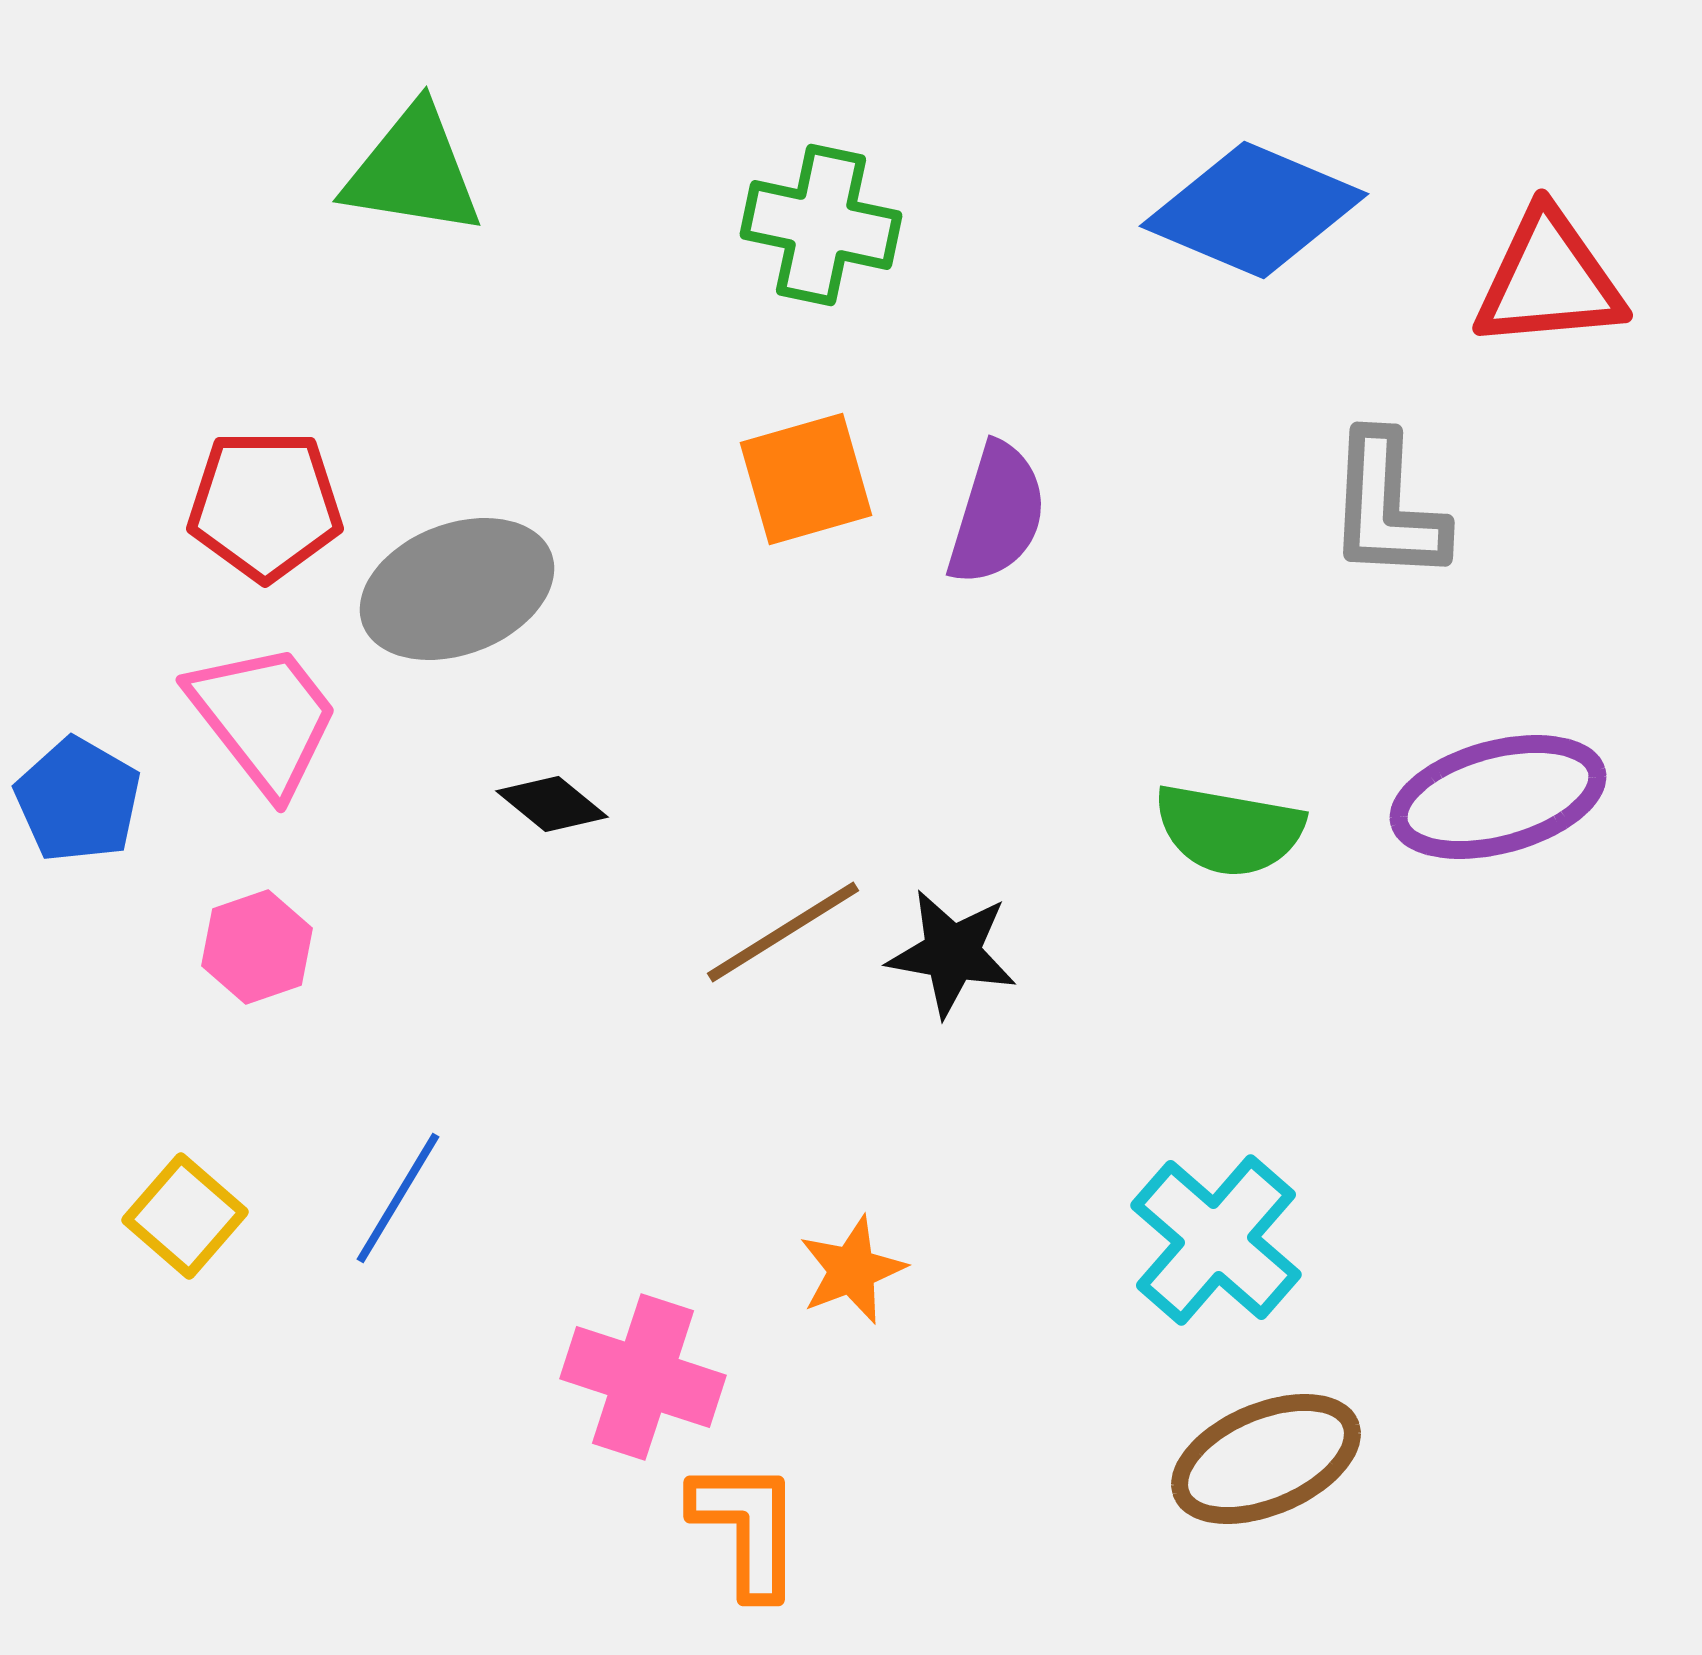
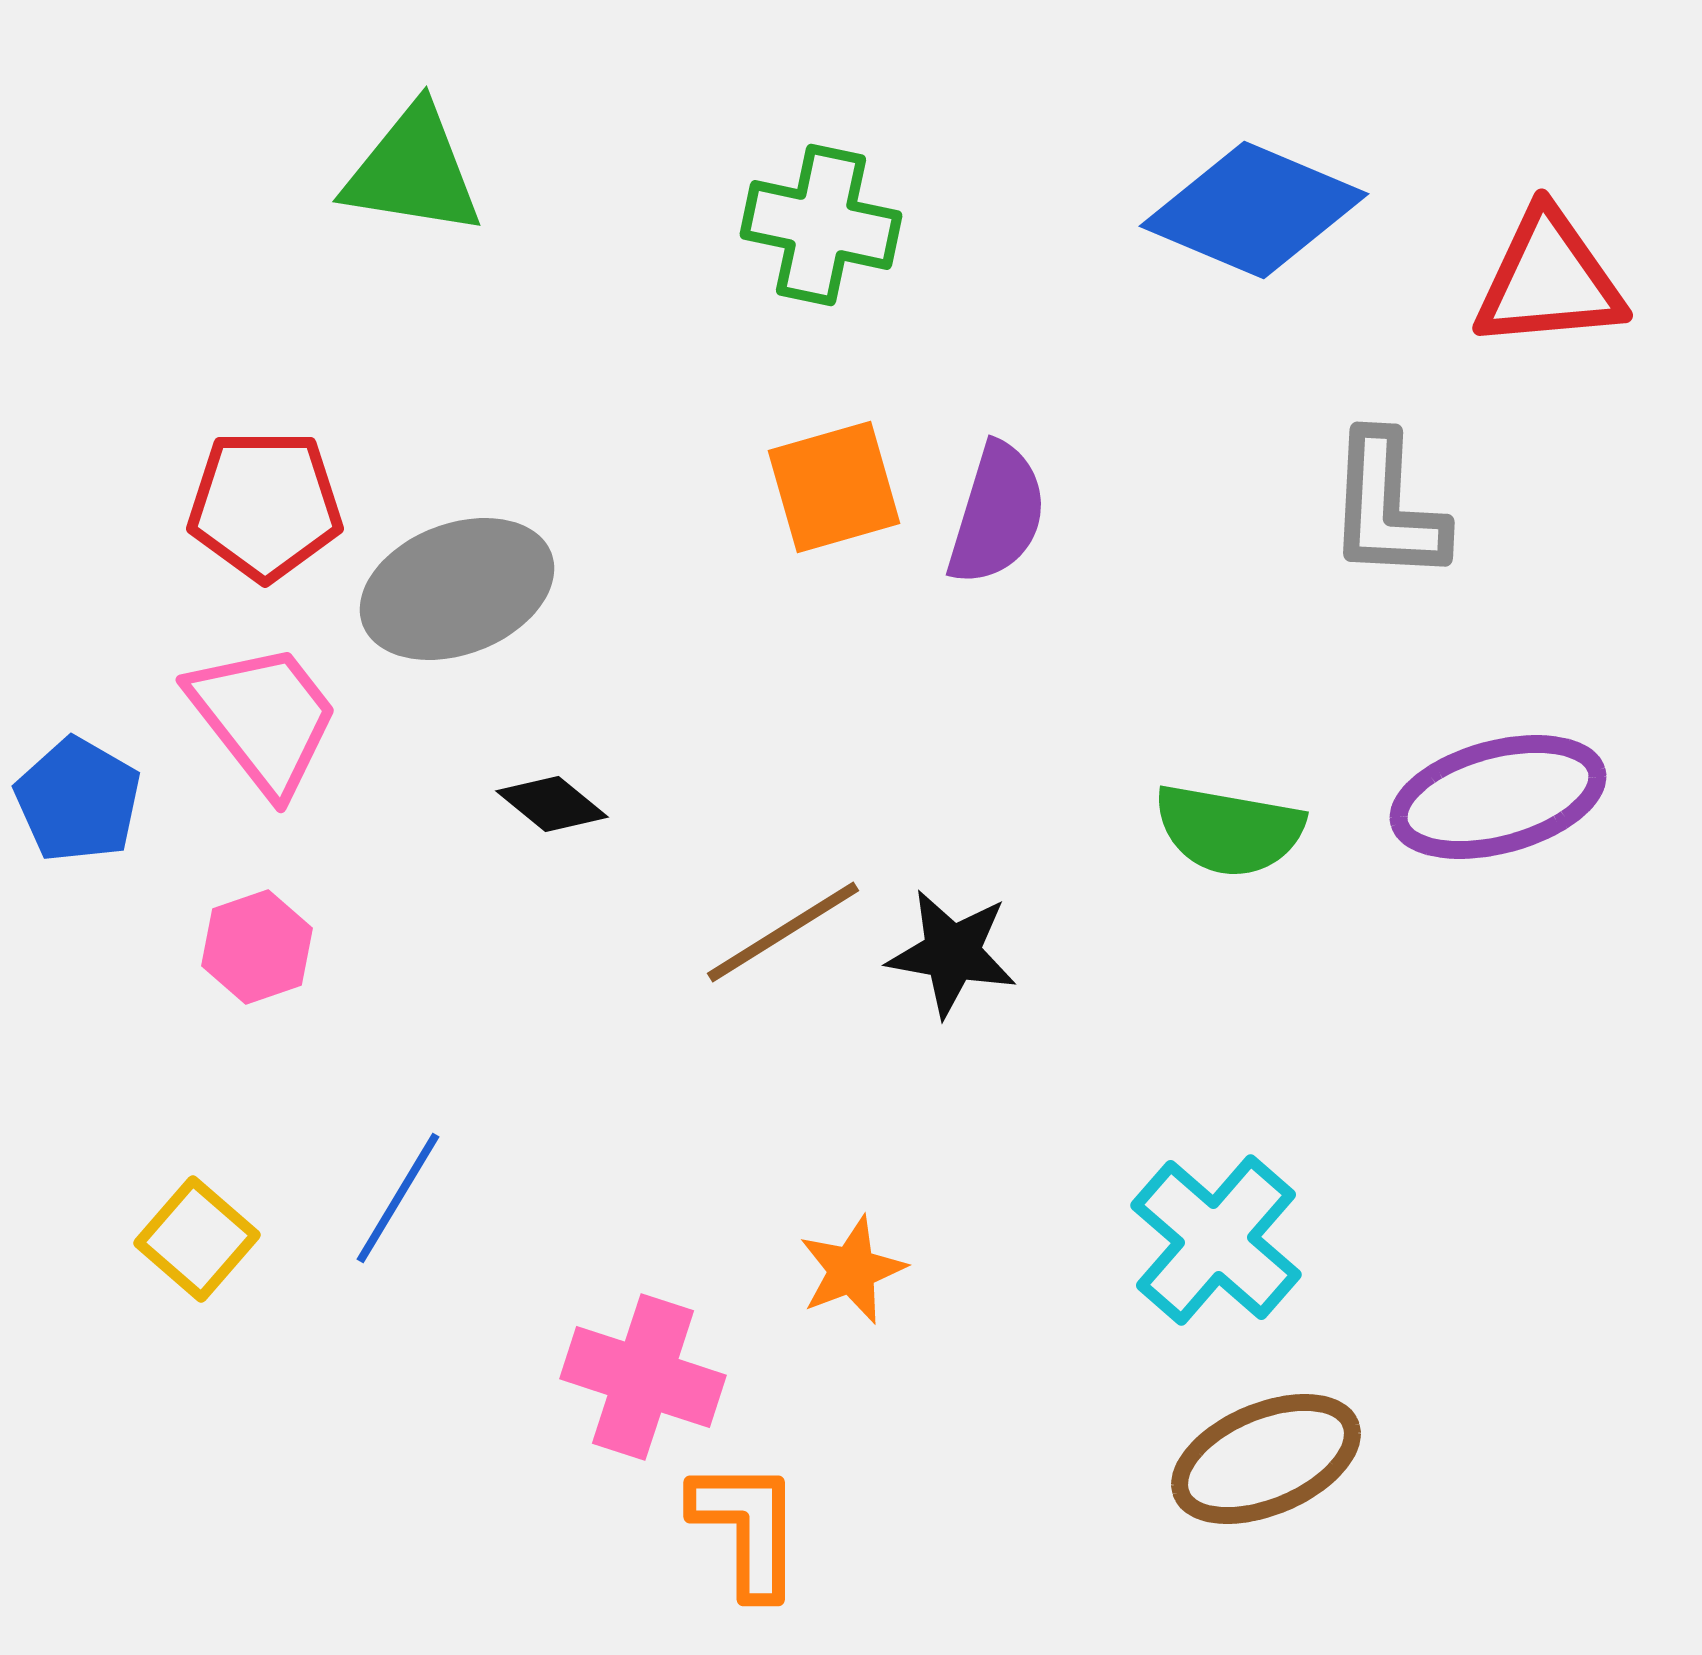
orange square: moved 28 px right, 8 px down
yellow square: moved 12 px right, 23 px down
